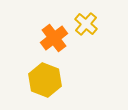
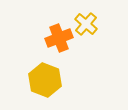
orange cross: moved 5 px right; rotated 16 degrees clockwise
